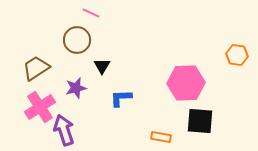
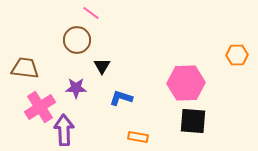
pink line: rotated 12 degrees clockwise
orange hexagon: rotated 10 degrees counterclockwise
brown trapezoid: moved 11 px left; rotated 40 degrees clockwise
purple star: rotated 15 degrees clockwise
blue L-shape: rotated 20 degrees clockwise
black square: moved 7 px left
purple arrow: rotated 16 degrees clockwise
orange rectangle: moved 23 px left
